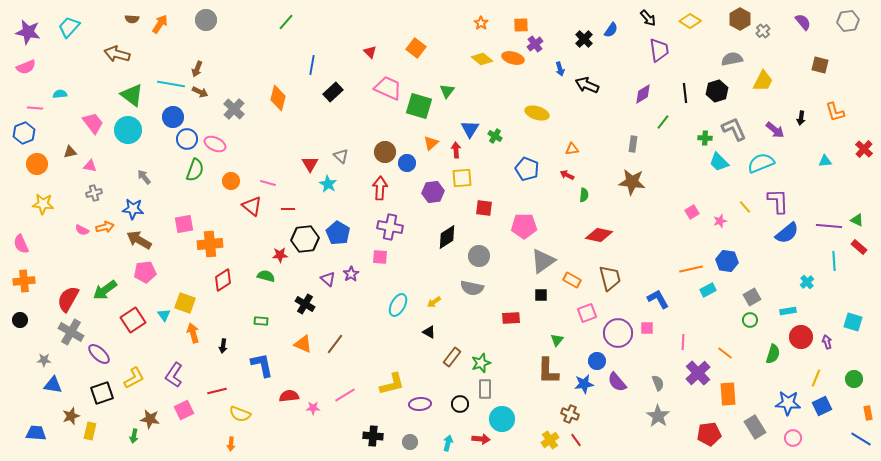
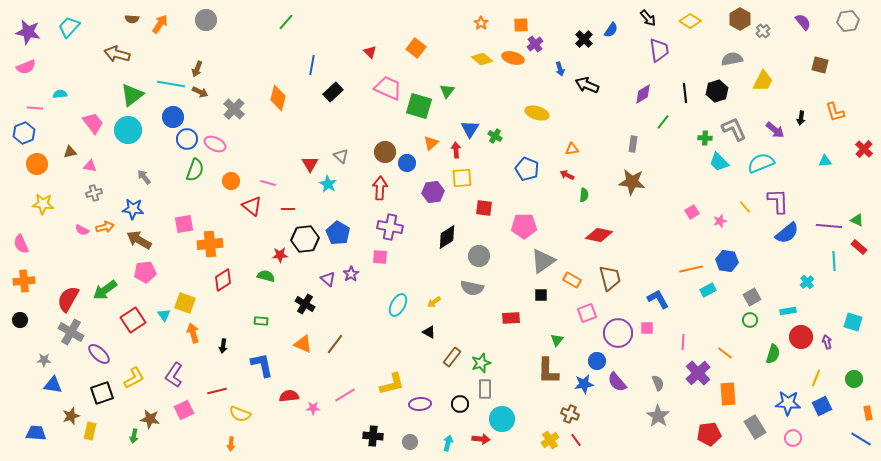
green triangle at (132, 95): rotated 45 degrees clockwise
